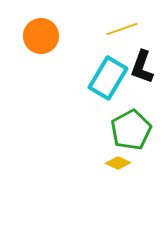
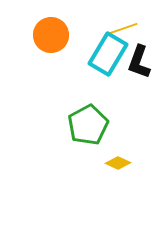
orange circle: moved 10 px right, 1 px up
black L-shape: moved 3 px left, 5 px up
cyan rectangle: moved 24 px up
green pentagon: moved 43 px left, 5 px up
